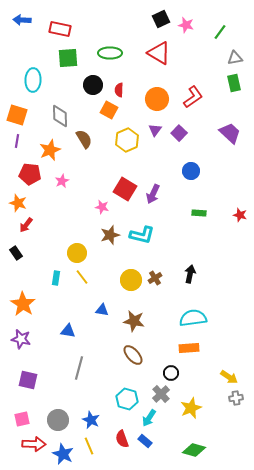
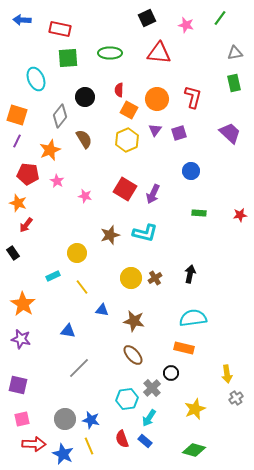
black square at (161, 19): moved 14 px left, 1 px up
green line at (220, 32): moved 14 px up
red triangle at (159, 53): rotated 25 degrees counterclockwise
gray triangle at (235, 58): moved 5 px up
cyan ellipse at (33, 80): moved 3 px right, 1 px up; rotated 25 degrees counterclockwise
black circle at (93, 85): moved 8 px left, 12 px down
red L-shape at (193, 97): rotated 40 degrees counterclockwise
orange square at (109, 110): moved 20 px right
gray diamond at (60, 116): rotated 40 degrees clockwise
purple square at (179, 133): rotated 28 degrees clockwise
purple line at (17, 141): rotated 16 degrees clockwise
red pentagon at (30, 174): moved 2 px left
pink star at (62, 181): moved 5 px left; rotated 16 degrees counterclockwise
pink star at (102, 207): moved 17 px left, 11 px up
red star at (240, 215): rotated 24 degrees counterclockwise
cyan L-shape at (142, 235): moved 3 px right, 2 px up
black rectangle at (16, 253): moved 3 px left
yellow line at (82, 277): moved 10 px down
cyan rectangle at (56, 278): moved 3 px left, 2 px up; rotated 56 degrees clockwise
yellow circle at (131, 280): moved 2 px up
orange rectangle at (189, 348): moved 5 px left; rotated 18 degrees clockwise
gray line at (79, 368): rotated 30 degrees clockwise
yellow arrow at (229, 377): moved 2 px left, 3 px up; rotated 48 degrees clockwise
purple square at (28, 380): moved 10 px left, 5 px down
gray cross at (161, 394): moved 9 px left, 6 px up
gray cross at (236, 398): rotated 24 degrees counterclockwise
cyan hexagon at (127, 399): rotated 25 degrees counterclockwise
yellow star at (191, 408): moved 4 px right, 1 px down
gray circle at (58, 420): moved 7 px right, 1 px up
blue star at (91, 420): rotated 12 degrees counterclockwise
